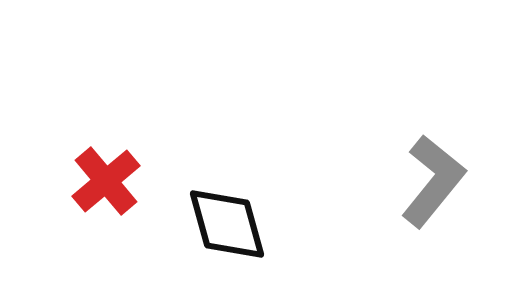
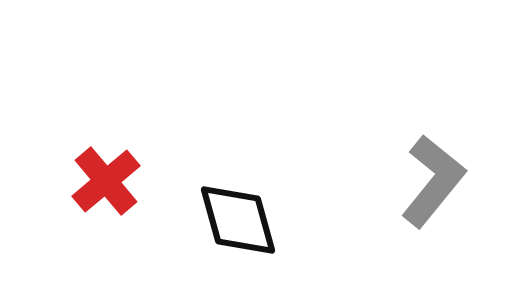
black diamond: moved 11 px right, 4 px up
